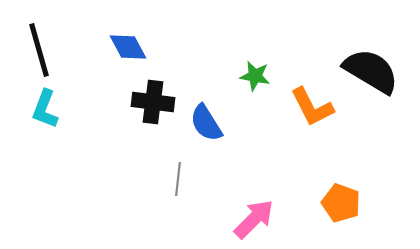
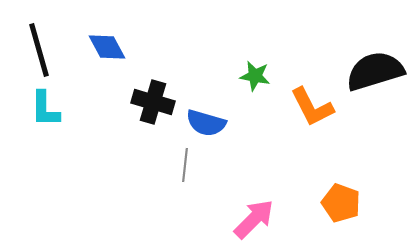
blue diamond: moved 21 px left
black semicircle: moved 4 px right; rotated 48 degrees counterclockwise
black cross: rotated 9 degrees clockwise
cyan L-shape: rotated 21 degrees counterclockwise
blue semicircle: rotated 42 degrees counterclockwise
gray line: moved 7 px right, 14 px up
